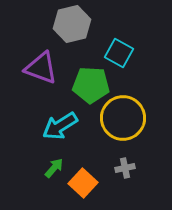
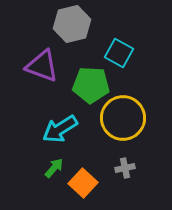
purple triangle: moved 1 px right, 2 px up
cyan arrow: moved 3 px down
